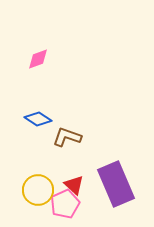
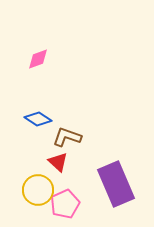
red triangle: moved 16 px left, 23 px up
